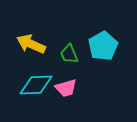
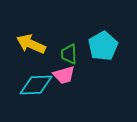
green trapezoid: rotated 20 degrees clockwise
pink trapezoid: moved 2 px left, 13 px up
